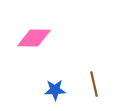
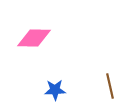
brown line: moved 16 px right, 2 px down
